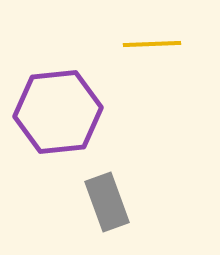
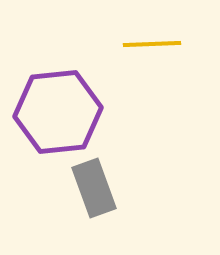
gray rectangle: moved 13 px left, 14 px up
